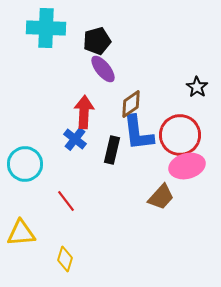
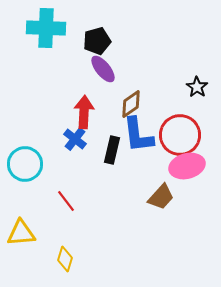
blue L-shape: moved 2 px down
